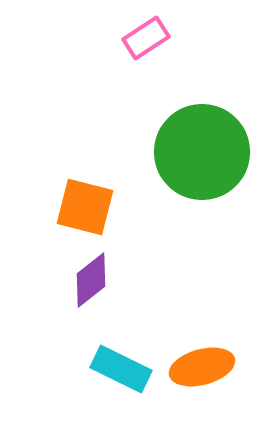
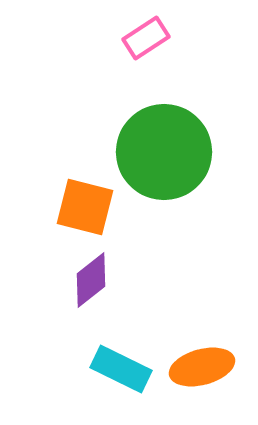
green circle: moved 38 px left
